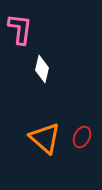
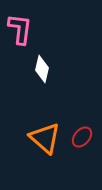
red ellipse: rotated 15 degrees clockwise
